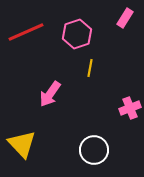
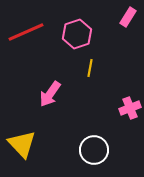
pink rectangle: moved 3 px right, 1 px up
